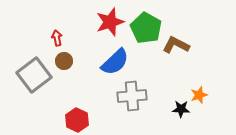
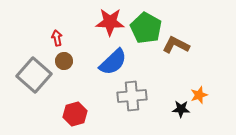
red star: rotated 20 degrees clockwise
blue semicircle: moved 2 px left
gray square: rotated 12 degrees counterclockwise
red hexagon: moved 2 px left, 6 px up; rotated 20 degrees clockwise
